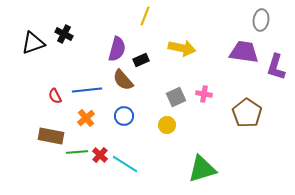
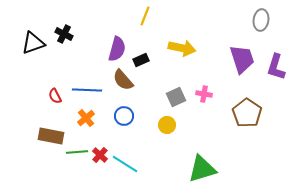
purple trapezoid: moved 2 px left, 7 px down; rotated 64 degrees clockwise
blue line: rotated 8 degrees clockwise
